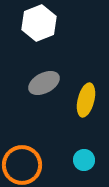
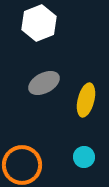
cyan circle: moved 3 px up
